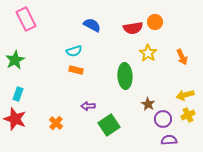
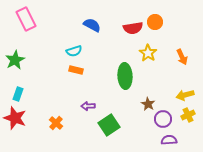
red star: moved 1 px up
